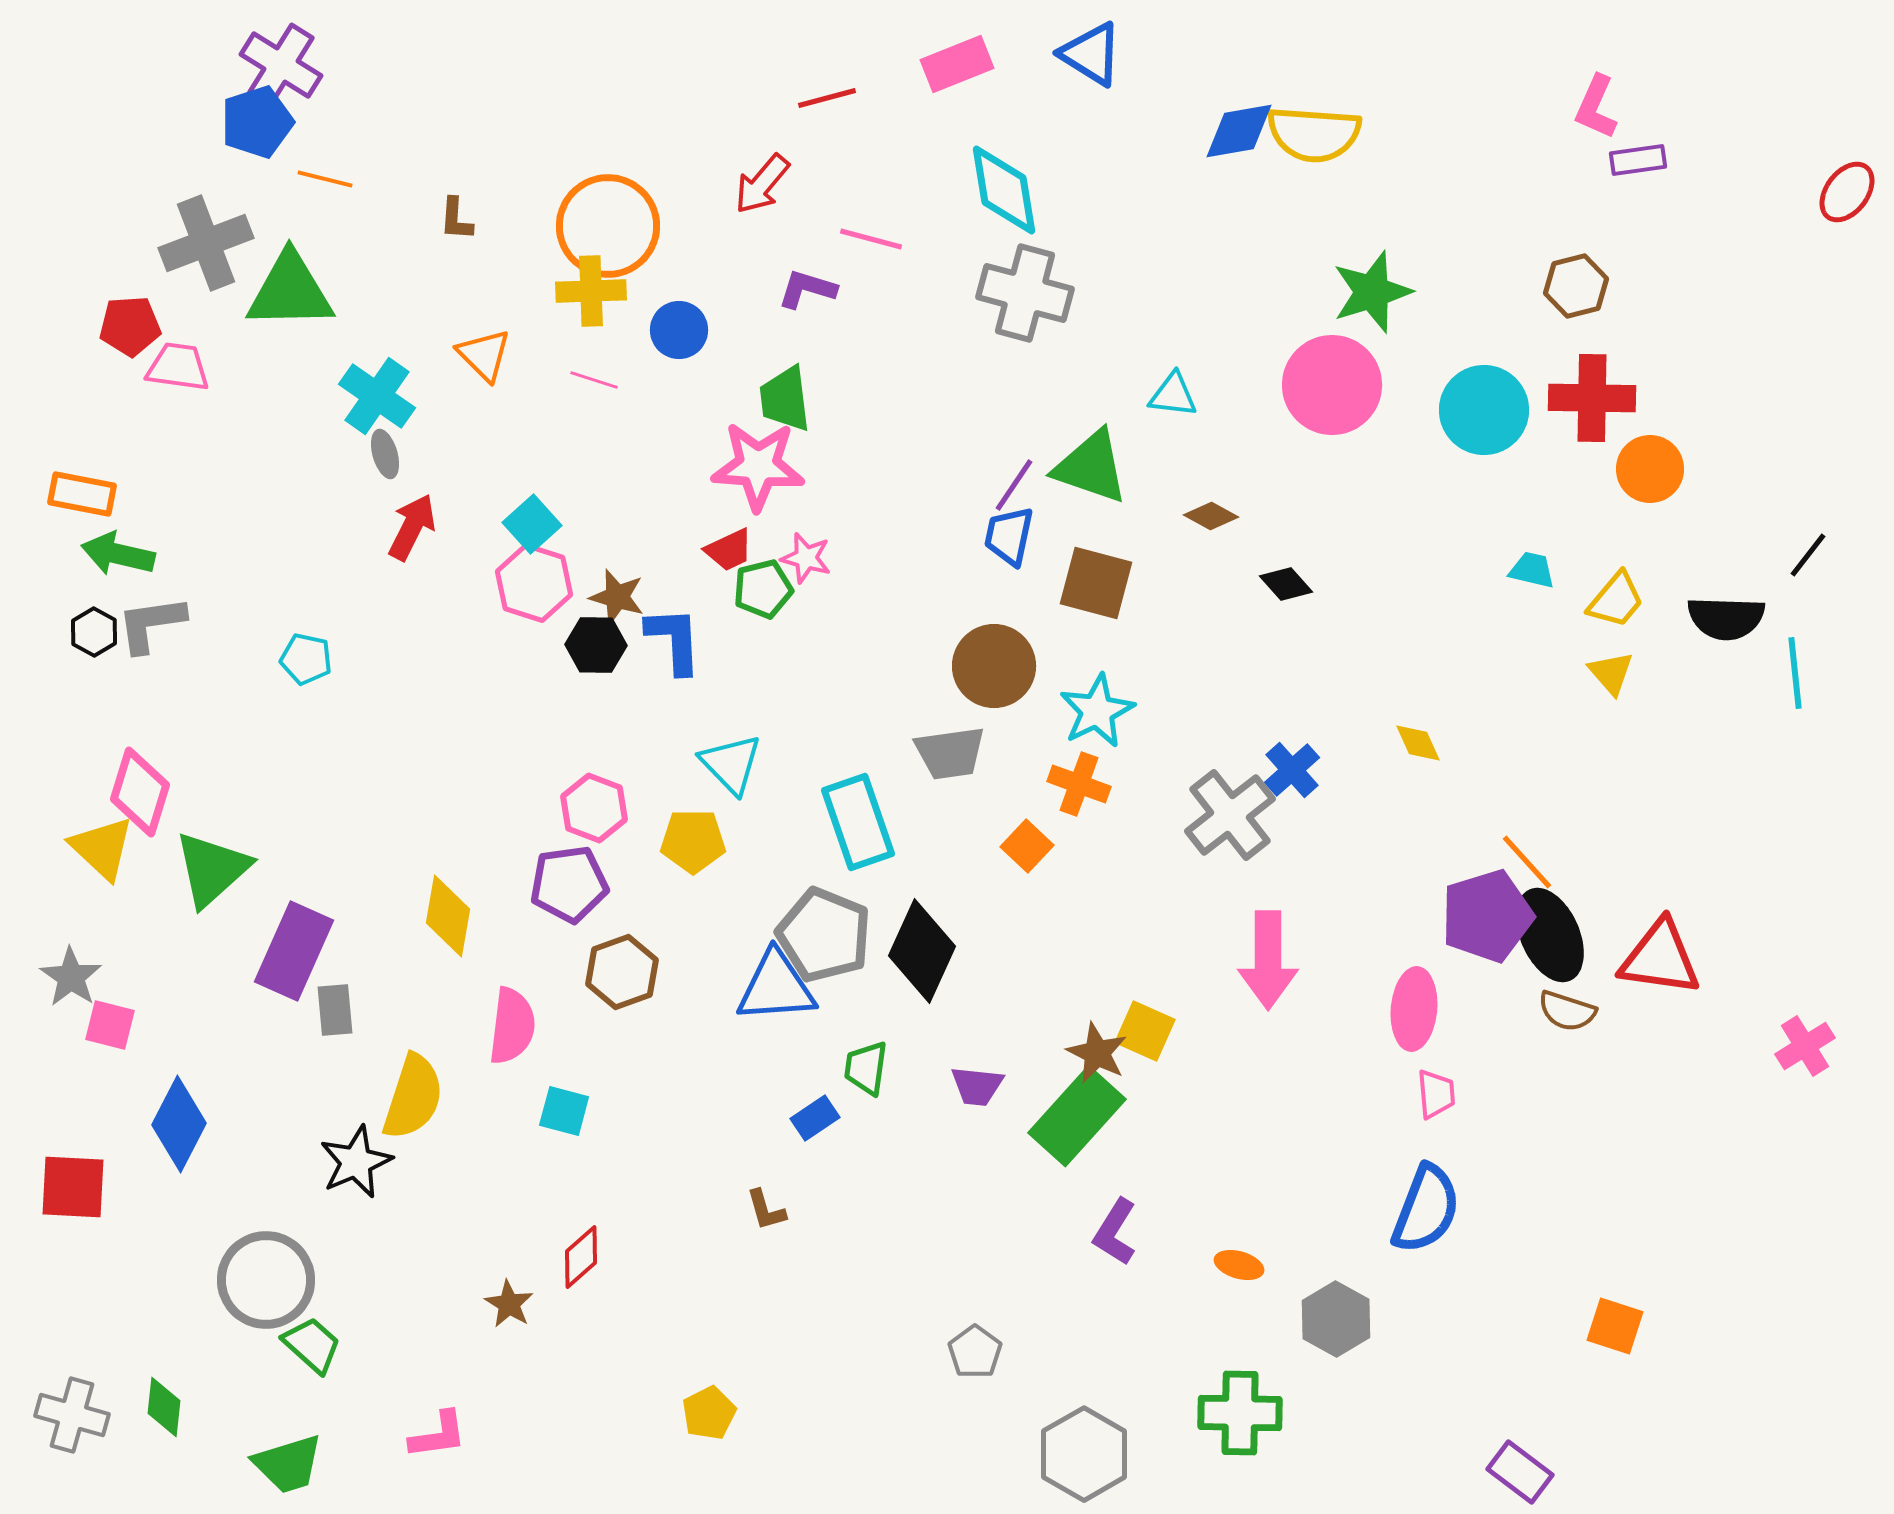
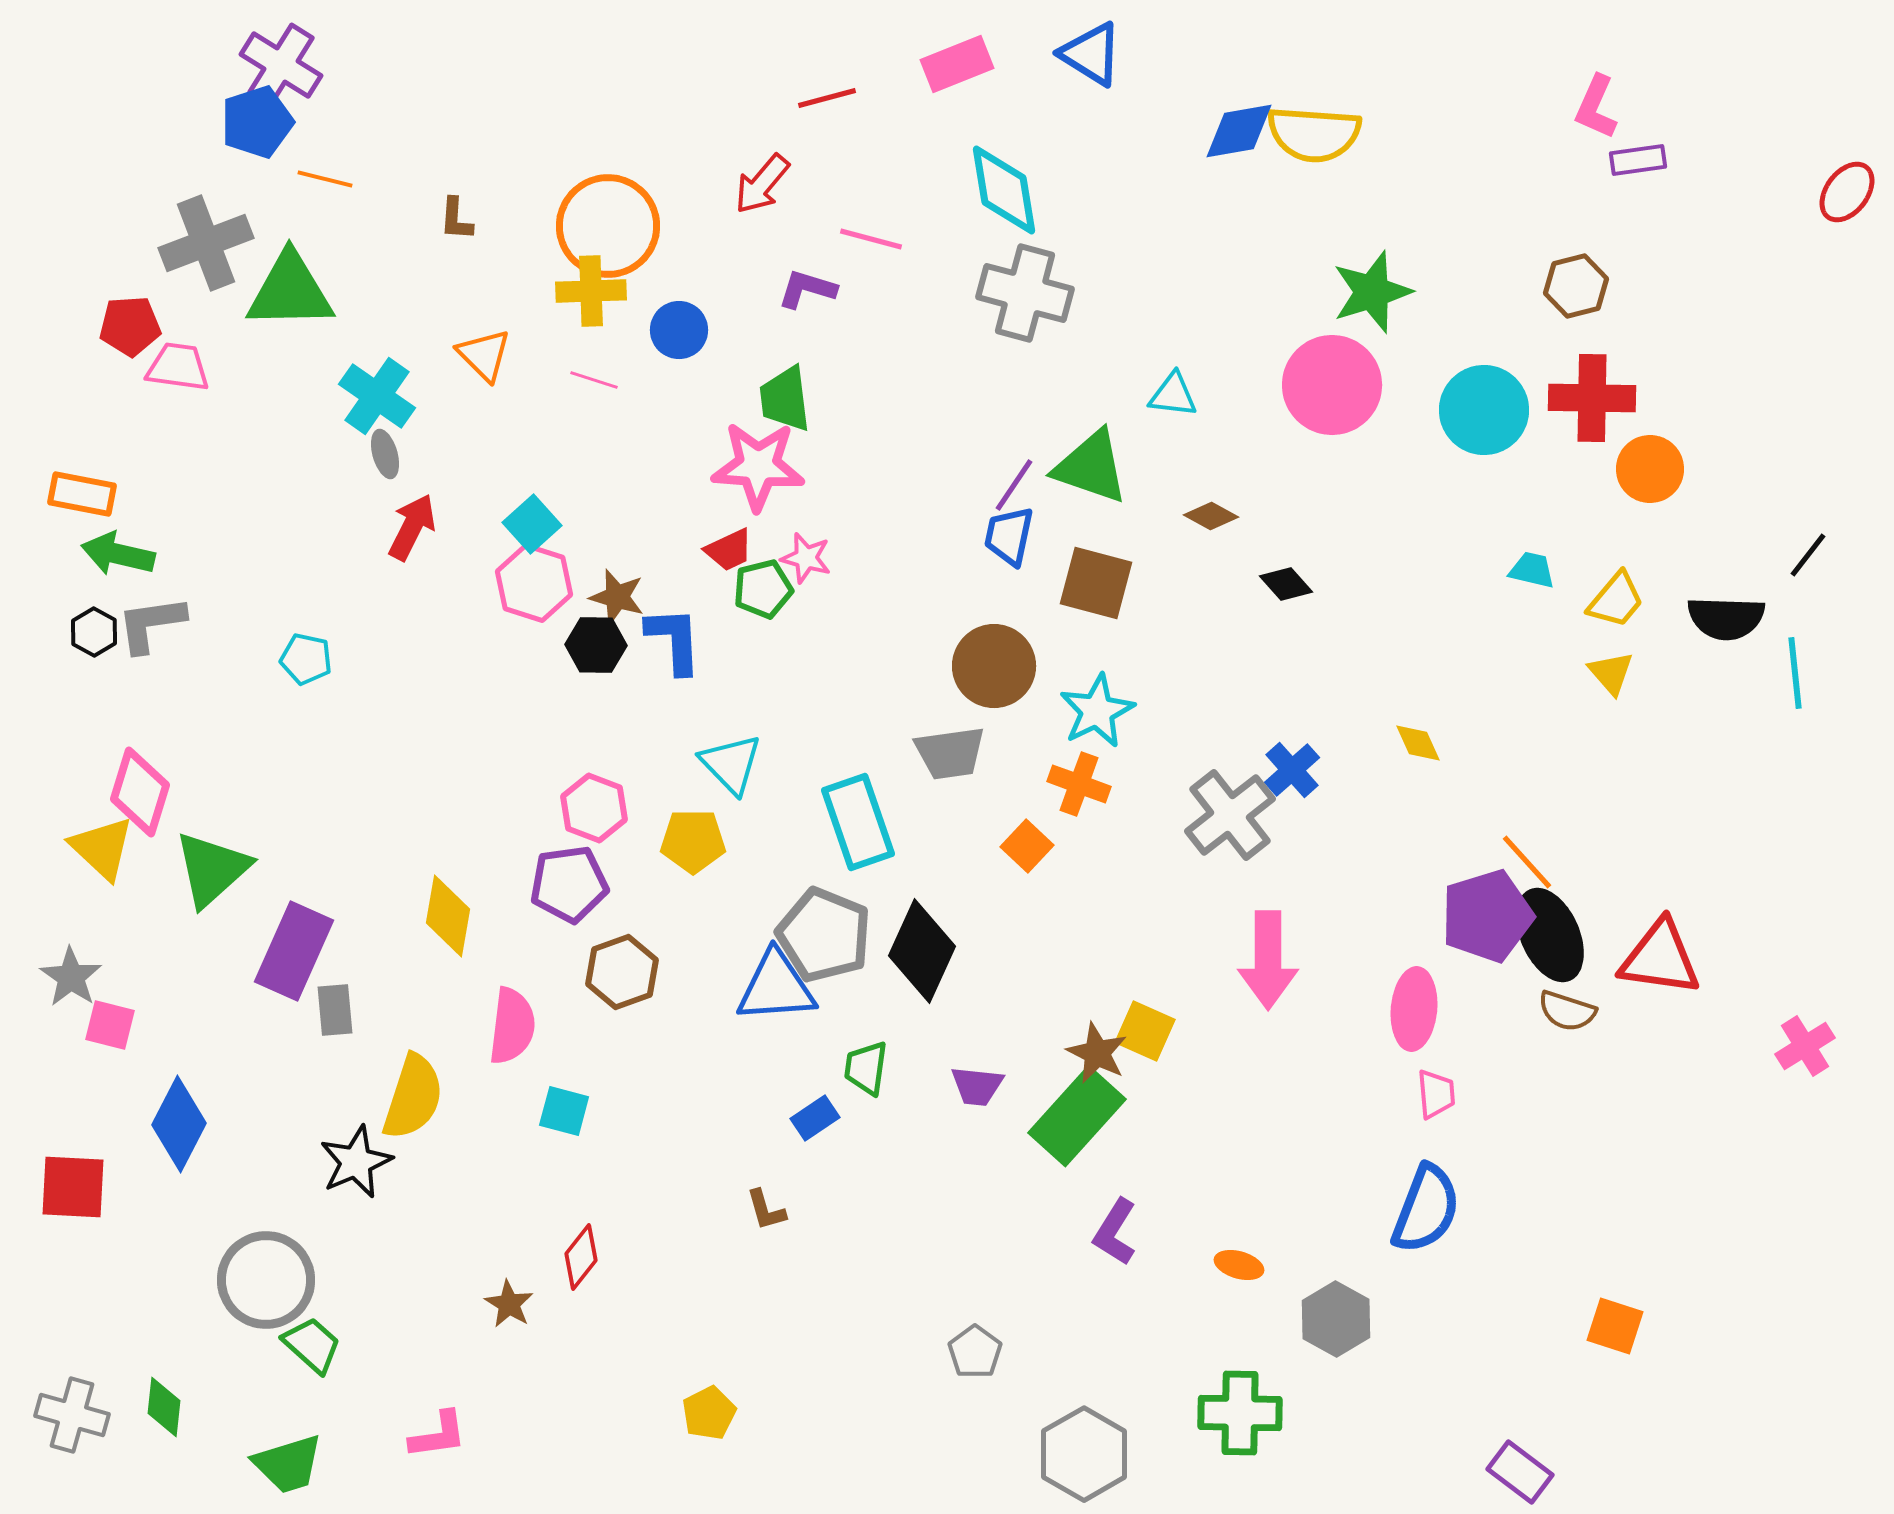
red diamond at (581, 1257): rotated 10 degrees counterclockwise
